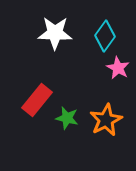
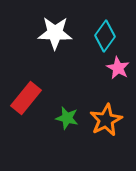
red rectangle: moved 11 px left, 2 px up
